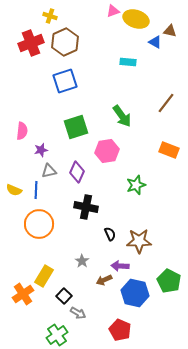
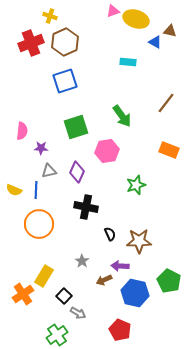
purple star: moved 2 px up; rotated 16 degrees clockwise
